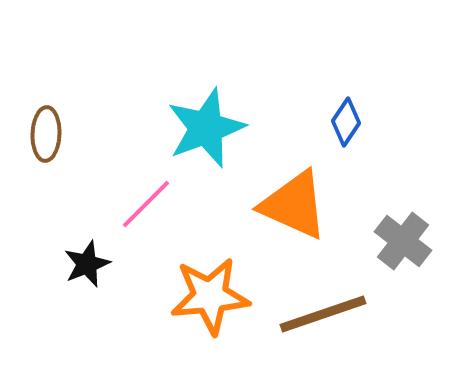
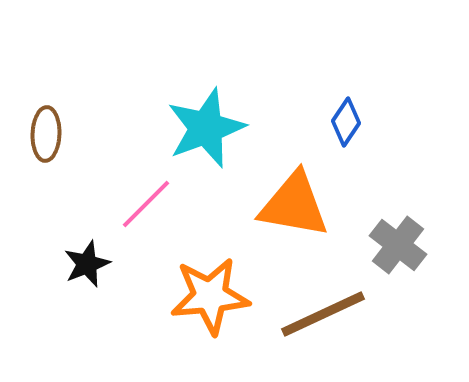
orange triangle: rotated 14 degrees counterclockwise
gray cross: moved 5 px left, 4 px down
brown line: rotated 6 degrees counterclockwise
